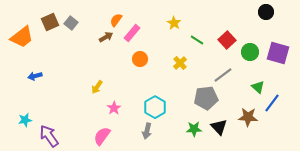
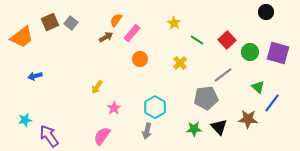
brown star: moved 2 px down
